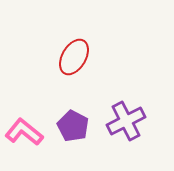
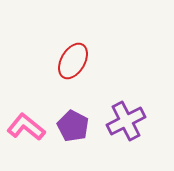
red ellipse: moved 1 px left, 4 px down
pink L-shape: moved 2 px right, 5 px up
